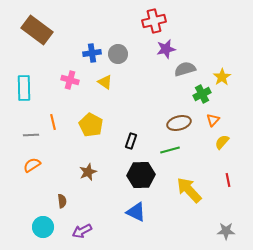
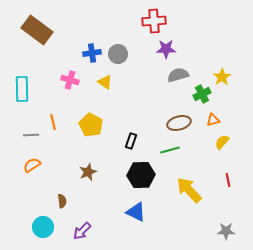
red cross: rotated 10 degrees clockwise
purple star: rotated 12 degrees clockwise
gray semicircle: moved 7 px left, 6 px down
cyan rectangle: moved 2 px left, 1 px down
orange triangle: rotated 32 degrees clockwise
purple arrow: rotated 18 degrees counterclockwise
